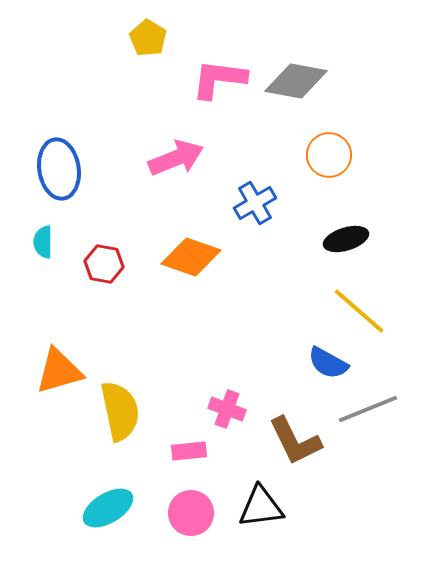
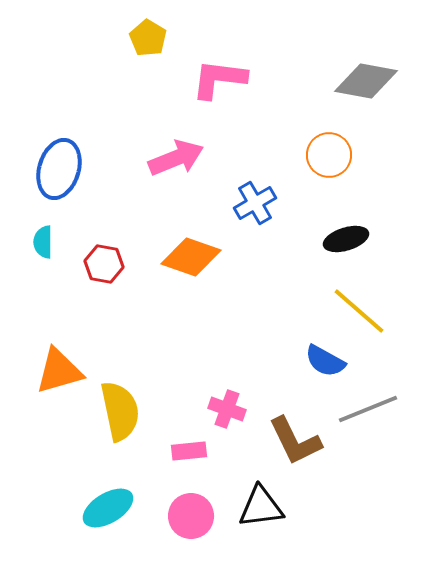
gray diamond: moved 70 px right
blue ellipse: rotated 26 degrees clockwise
blue semicircle: moved 3 px left, 2 px up
pink circle: moved 3 px down
